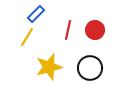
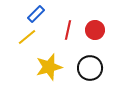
yellow line: rotated 18 degrees clockwise
